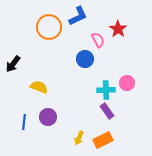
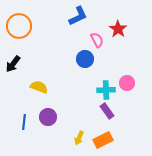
orange circle: moved 30 px left, 1 px up
pink semicircle: moved 1 px left
